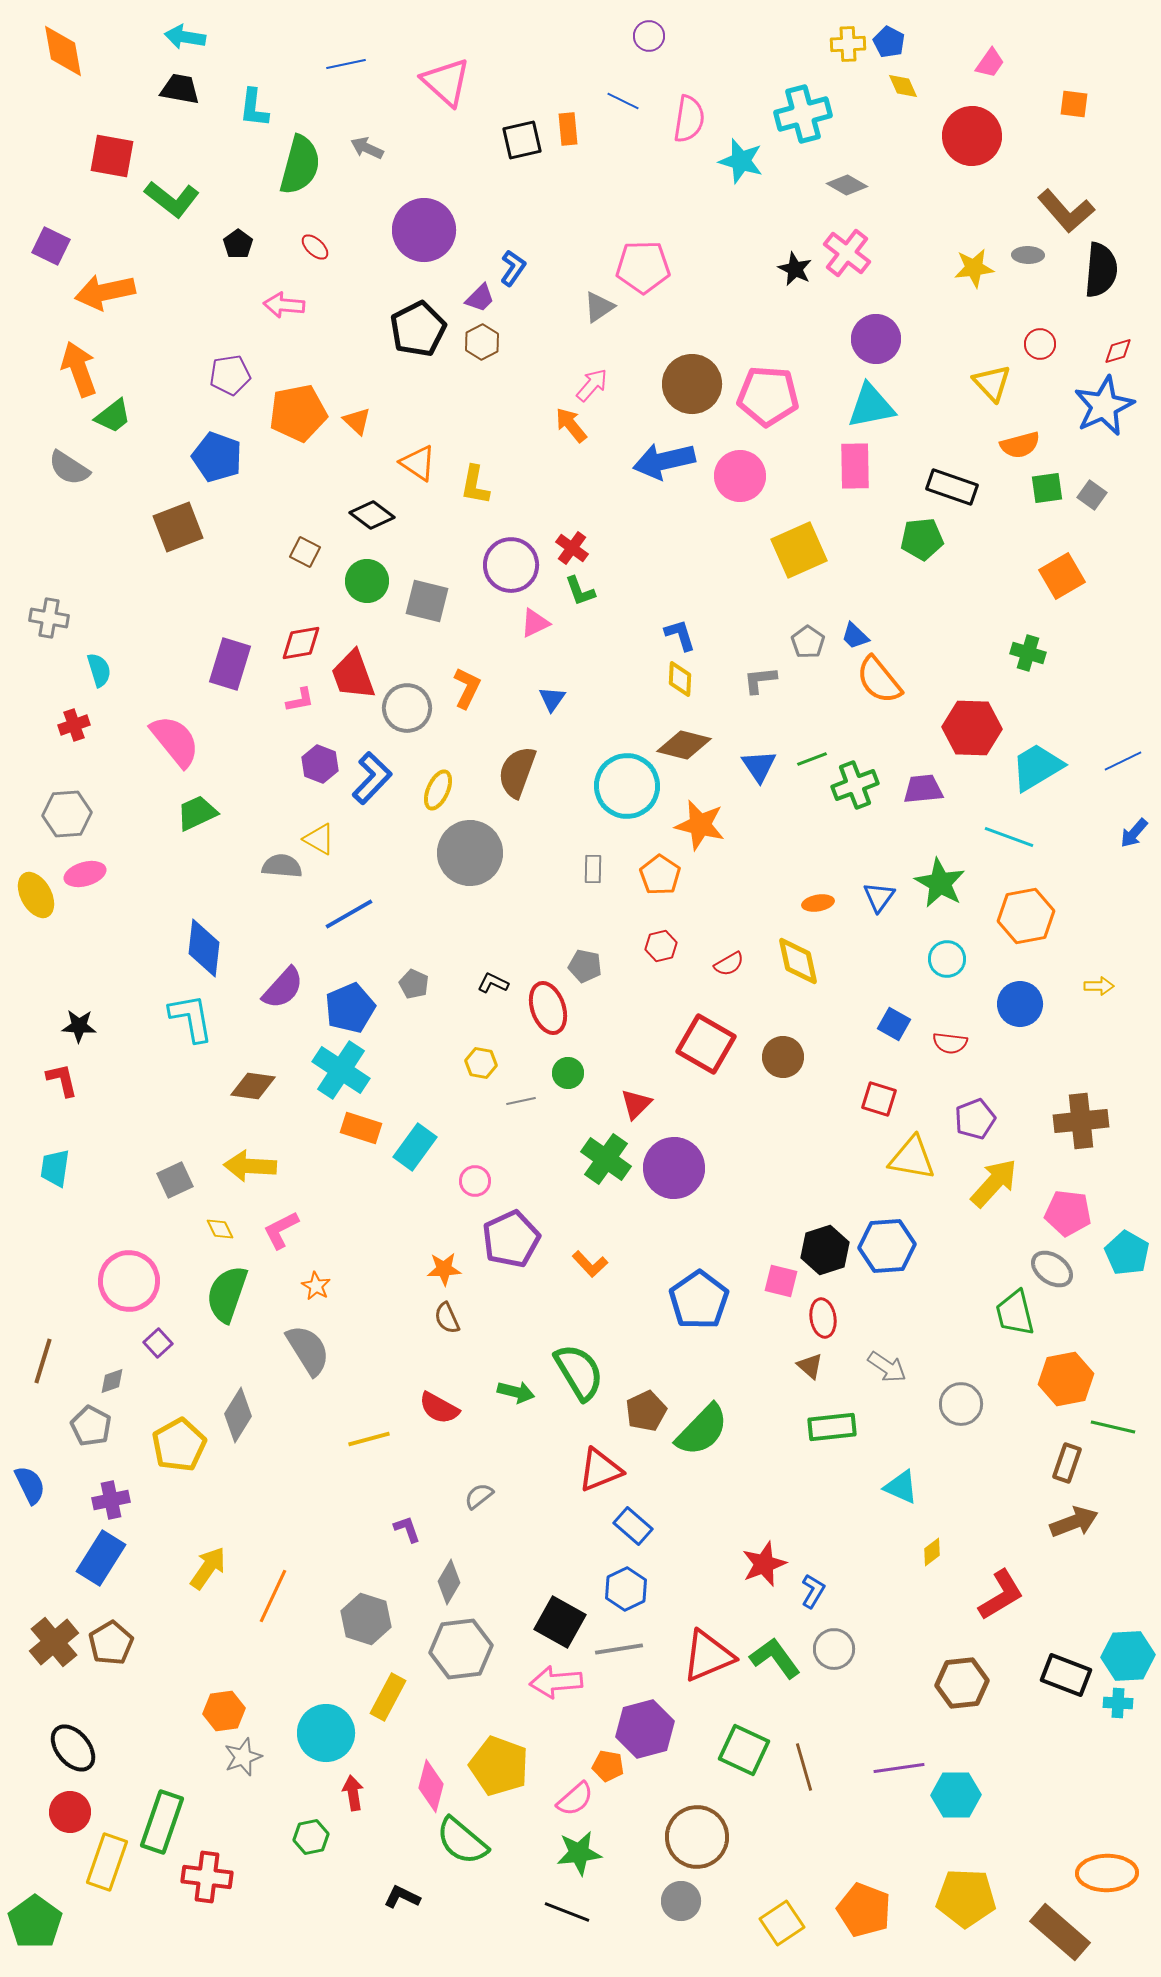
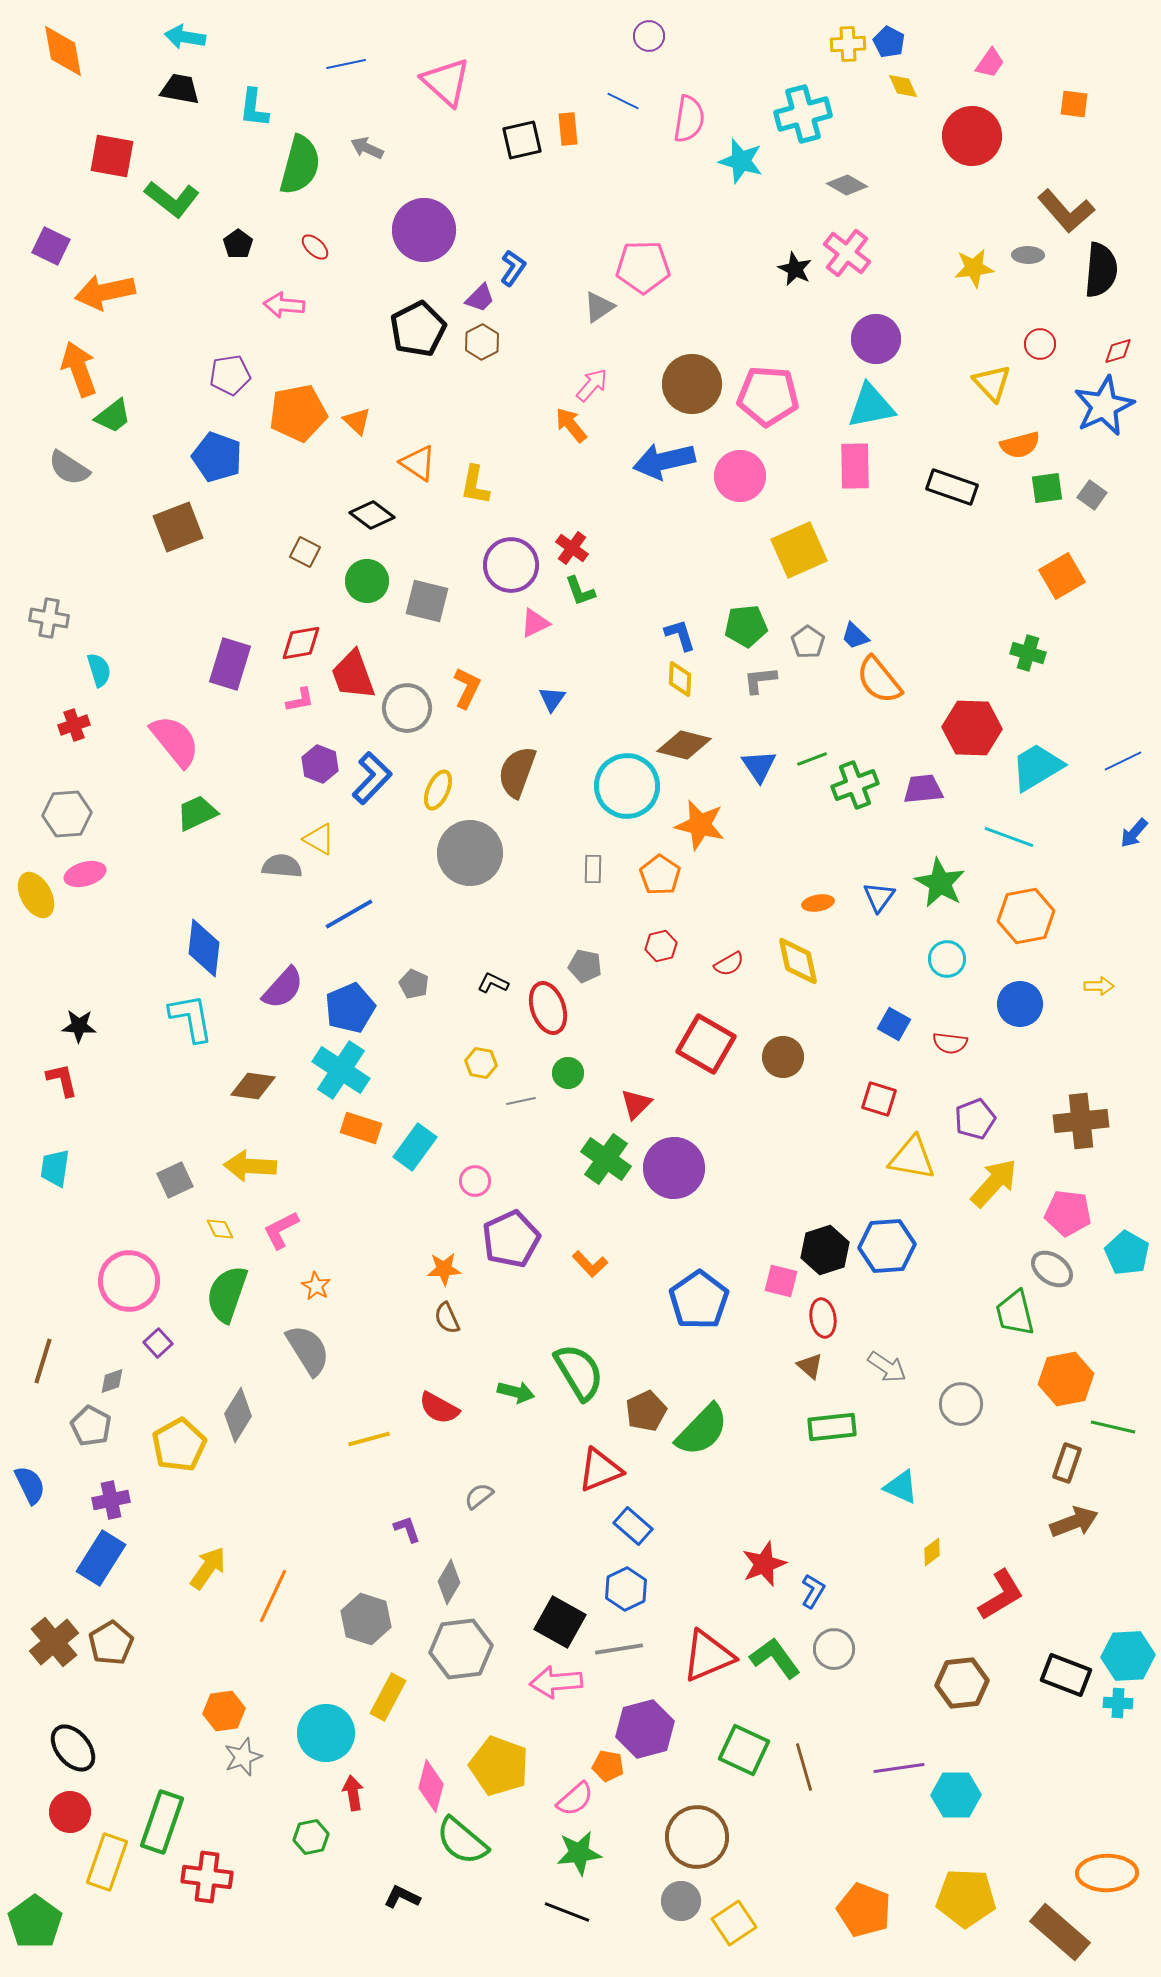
green pentagon at (922, 539): moved 176 px left, 87 px down
yellow square at (782, 1923): moved 48 px left
